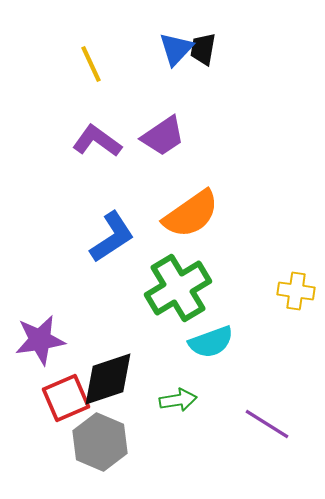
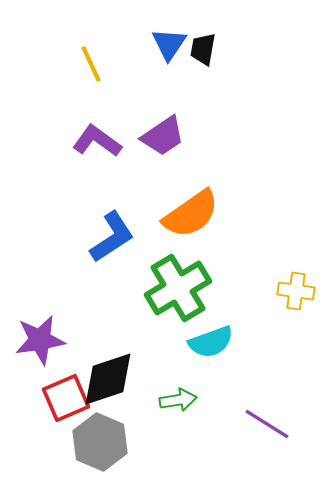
blue triangle: moved 7 px left, 5 px up; rotated 9 degrees counterclockwise
